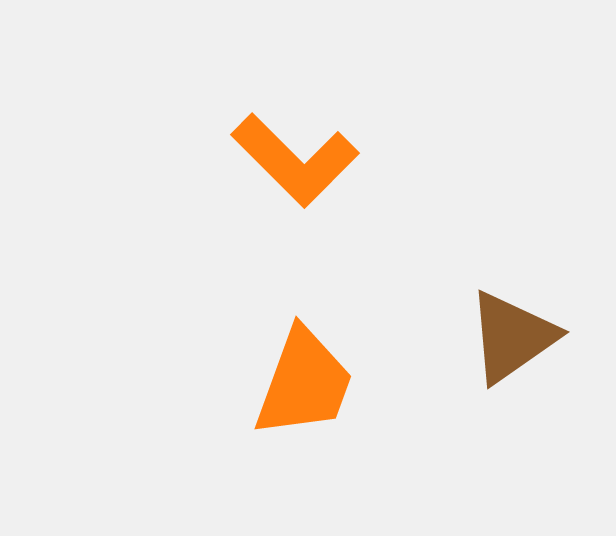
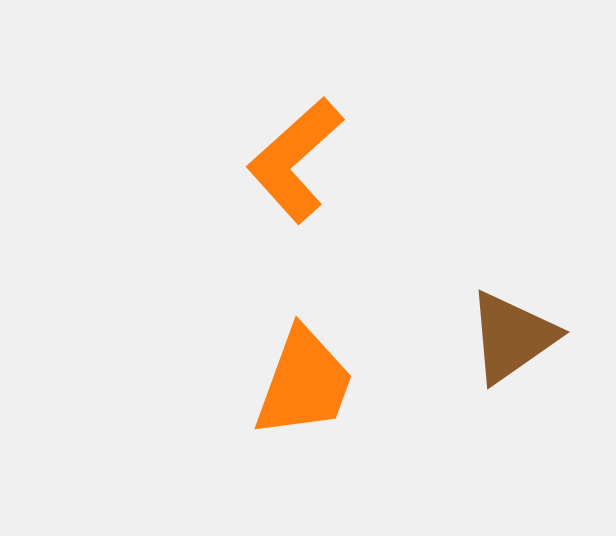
orange L-shape: rotated 93 degrees clockwise
